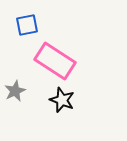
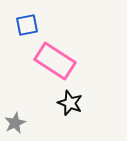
gray star: moved 32 px down
black star: moved 8 px right, 3 px down
